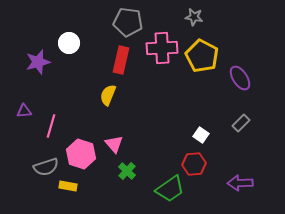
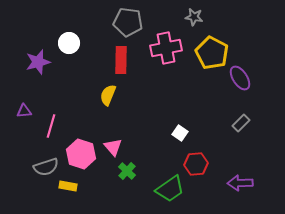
pink cross: moved 4 px right; rotated 8 degrees counterclockwise
yellow pentagon: moved 10 px right, 3 px up
red rectangle: rotated 12 degrees counterclockwise
white square: moved 21 px left, 2 px up
pink triangle: moved 1 px left, 3 px down
red hexagon: moved 2 px right
